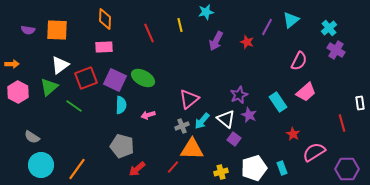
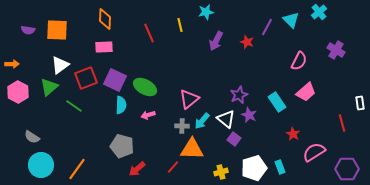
cyan triangle at (291, 20): rotated 36 degrees counterclockwise
cyan cross at (329, 28): moved 10 px left, 16 px up
green ellipse at (143, 78): moved 2 px right, 9 px down
cyan rectangle at (278, 102): moved 1 px left
gray cross at (182, 126): rotated 24 degrees clockwise
cyan rectangle at (282, 168): moved 2 px left, 1 px up
